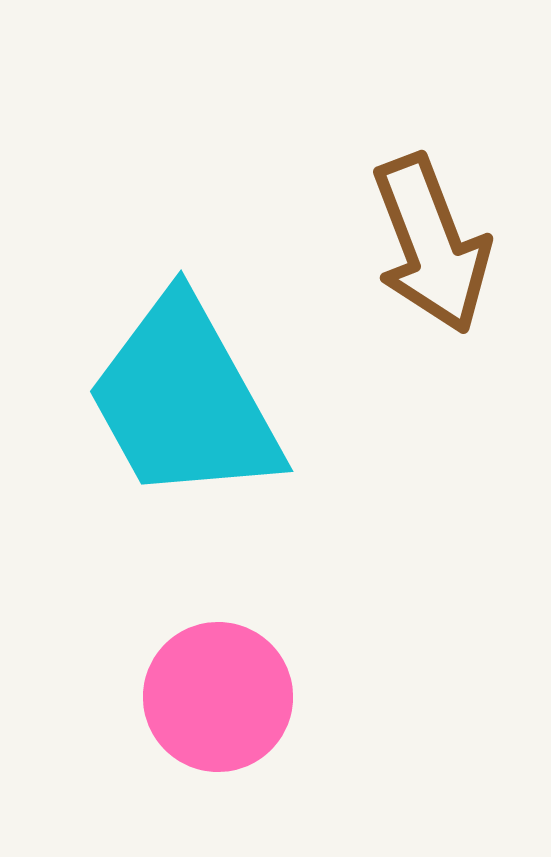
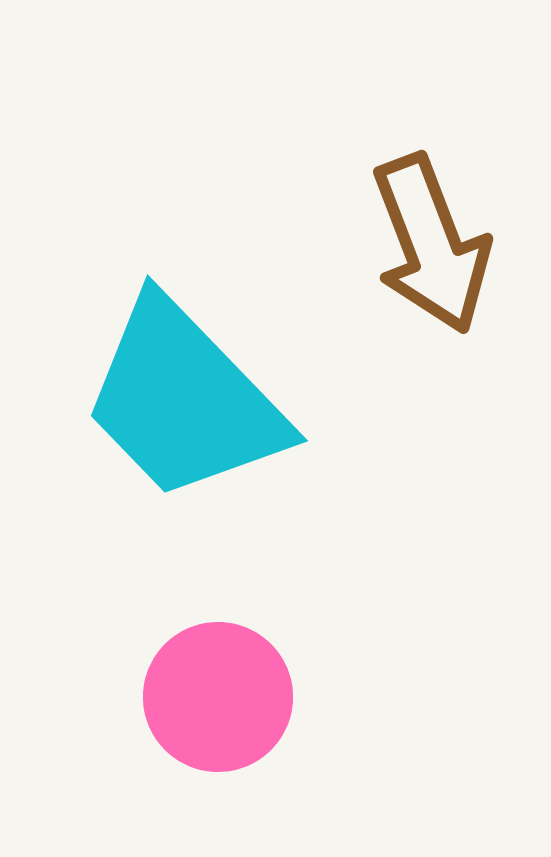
cyan trapezoid: rotated 15 degrees counterclockwise
